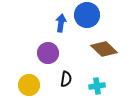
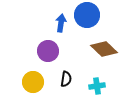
purple circle: moved 2 px up
yellow circle: moved 4 px right, 3 px up
